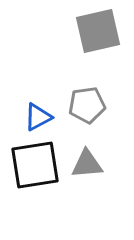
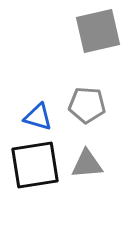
gray pentagon: rotated 12 degrees clockwise
blue triangle: rotated 44 degrees clockwise
